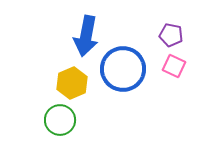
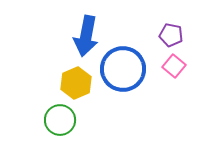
pink square: rotated 15 degrees clockwise
yellow hexagon: moved 4 px right
